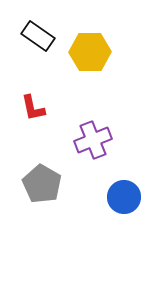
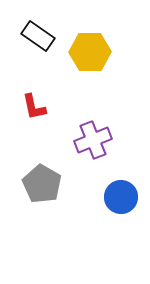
red L-shape: moved 1 px right, 1 px up
blue circle: moved 3 px left
